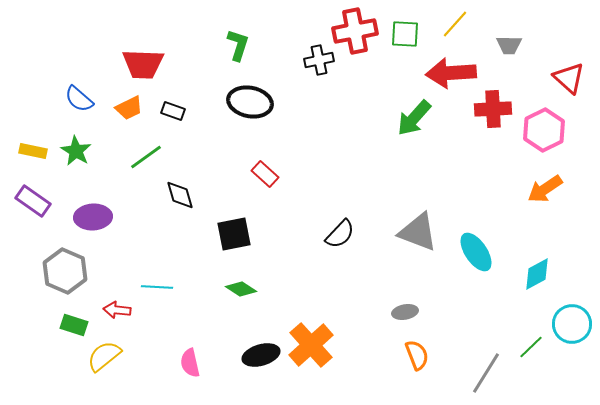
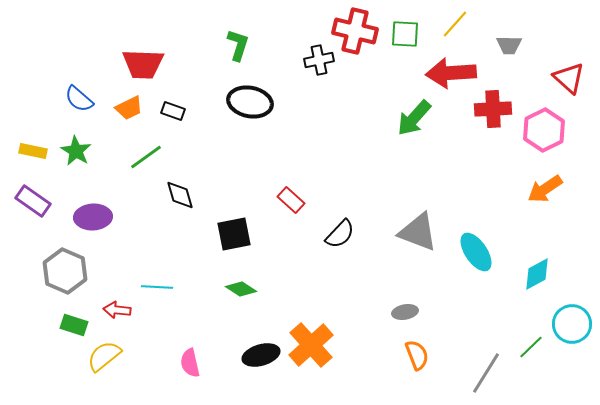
red cross at (355, 31): rotated 24 degrees clockwise
red rectangle at (265, 174): moved 26 px right, 26 px down
